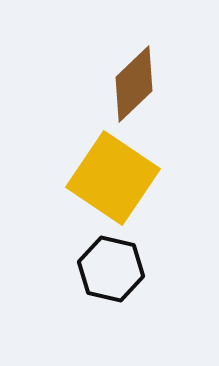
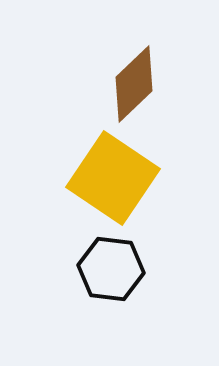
black hexagon: rotated 6 degrees counterclockwise
